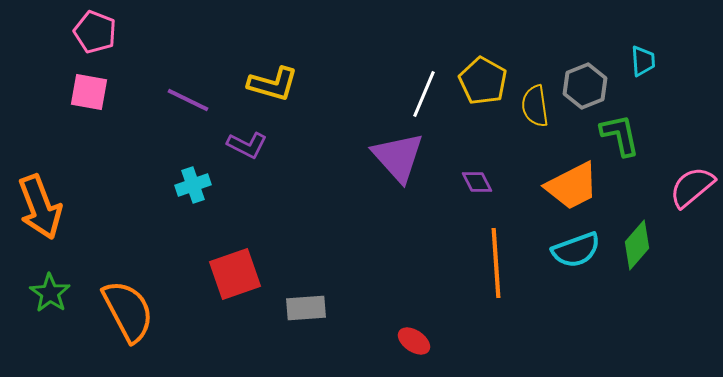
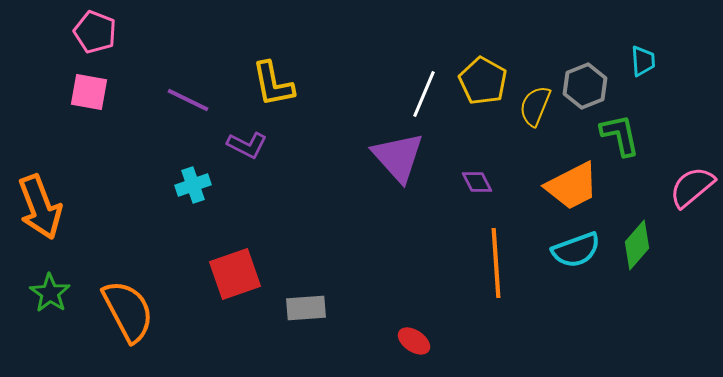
yellow L-shape: rotated 63 degrees clockwise
yellow semicircle: rotated 30 degrees clockwise
